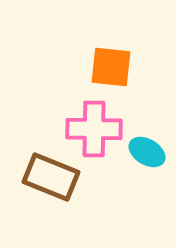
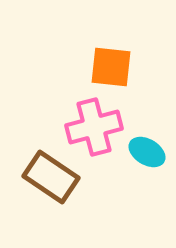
pink cross: moved 2 px up; rotated 16 degrees counterclockwise
brown rectangle: rotated 12 degrees clockwise
